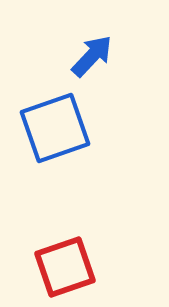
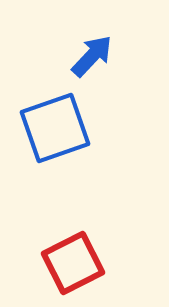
red square: moved 8 px right, 4 px up; rotated 8 degrees counterclockwise
